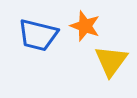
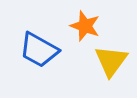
blue trapezoid: moved 1 px right, 15 px down; rotated 15 degrees clockwise
